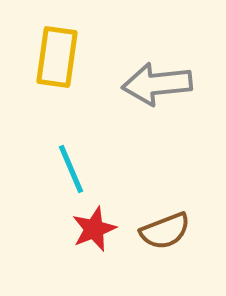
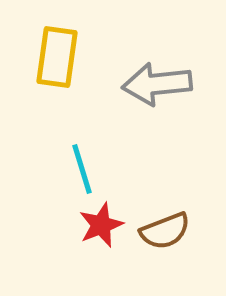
cyan line: moved 11 px right; rotated 6 degrees clockwise
red star: moved 7 px right, 4 px up
